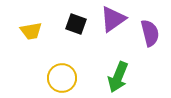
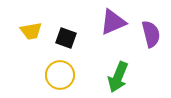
purple triangle: moved 3 px down; rotated 12 degrees clockwise
black square: moved 10 px left, 14 px down
purple semicircle: moved 1 px right, 1 px down
yellow circle: moved 2 px left, 3 px up
